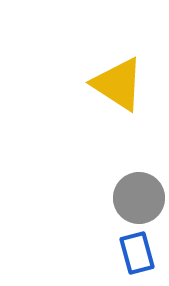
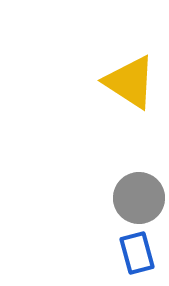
yellow triangle: moved 12 px right, 2 px up
